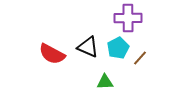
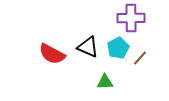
purple cross: moved 3 px right
